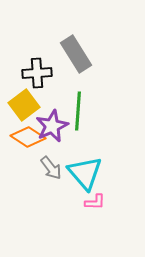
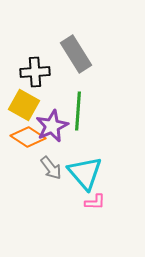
black cross: moved 2 px left, 1 px up
yellow square: rotated 24 degrees counterclockwise
